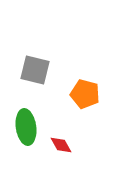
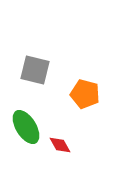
green ellipse: rotated 24 degrees counterclockwise
red diamond: moved 1 px left
